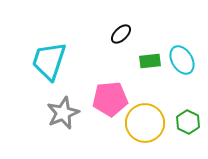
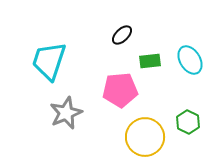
black ellipse: moved 1 px right, 1 px down
cyan ellipse: moved 8 px right
pink pentagon: moved 10 px right, 9 px up
gray star: moved 3 px right
yellow circle: moved 14 px down
